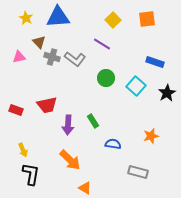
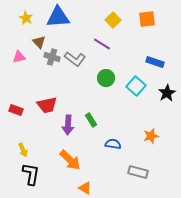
green rectangle: moved 2 px left, 1 px up
